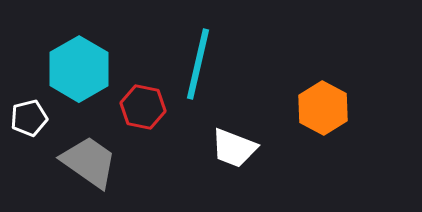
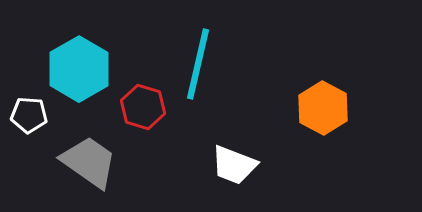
red hexagon: rotated 6 degrees clockwise
white pentagon: moved 3 px up; rotated 18 degrees clockwise
white trapezoid: moved 17 px down
